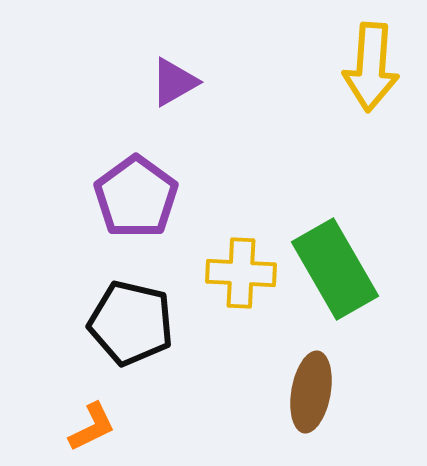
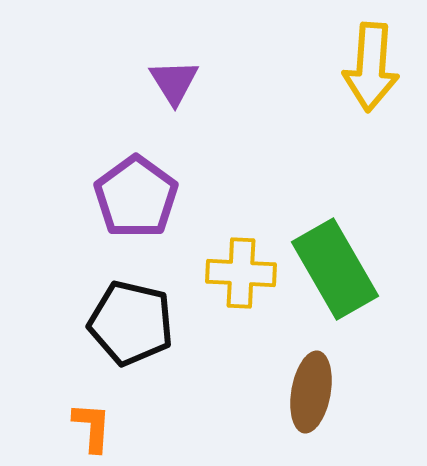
purple triangle: rotated 32 degrees counterclockwise
orange L-shape: rotated 60 degrees counterclockwise
